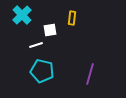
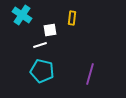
cyan cross: rotated 12 degrees counterclockwise
white line: moved 4 px right
